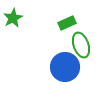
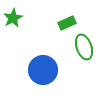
green ellipse: moved 3 px right, 2 px down
blue circle: moved 22 px left, 3 px down
